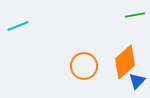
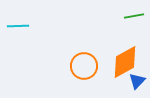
green line: moved 1 px left, 1 px down
cyan line: rotated 20 degrees clockwise
orange diamond: rotated 12 degrees clockwise
